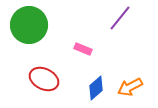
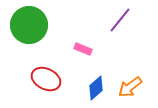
purple line: moved 2 px down
red ellipse: moved 2 px right
orange arrow: rotated 10 degrees counterclockwise
